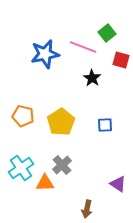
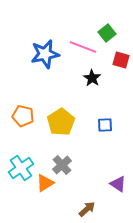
orange triangle: rotated 30 degrees counterclockwise
brown arrow: rotated 144 degrees counterclockwise
